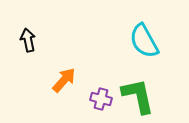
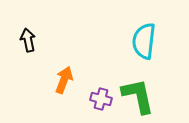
cyan semicircle: rotated 36 degrees clockwise
orange arrow: rotated 20 degrees counterclockwise
